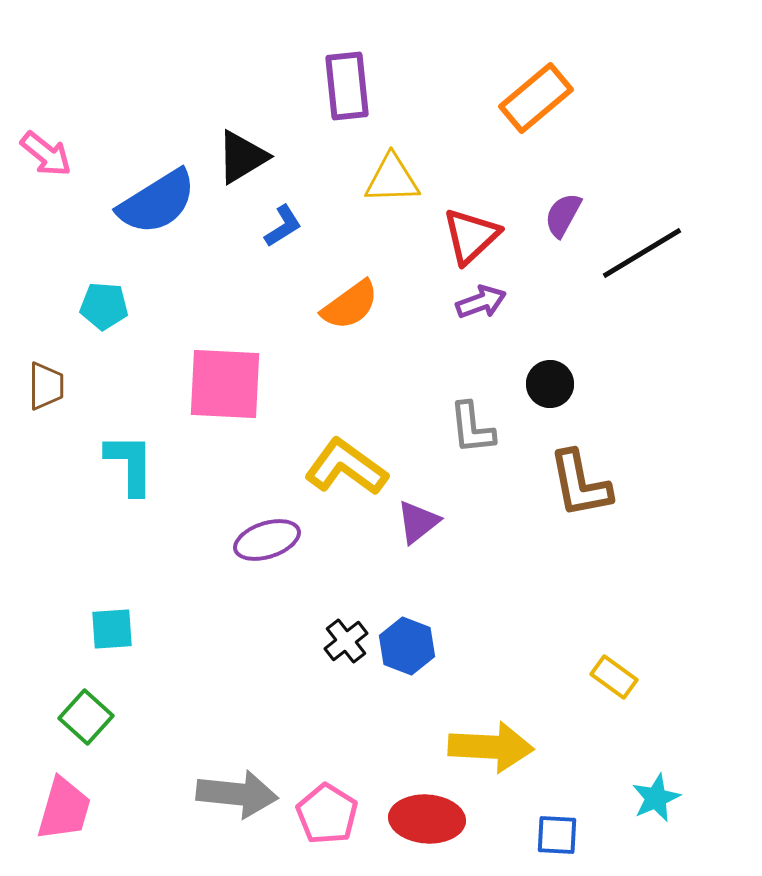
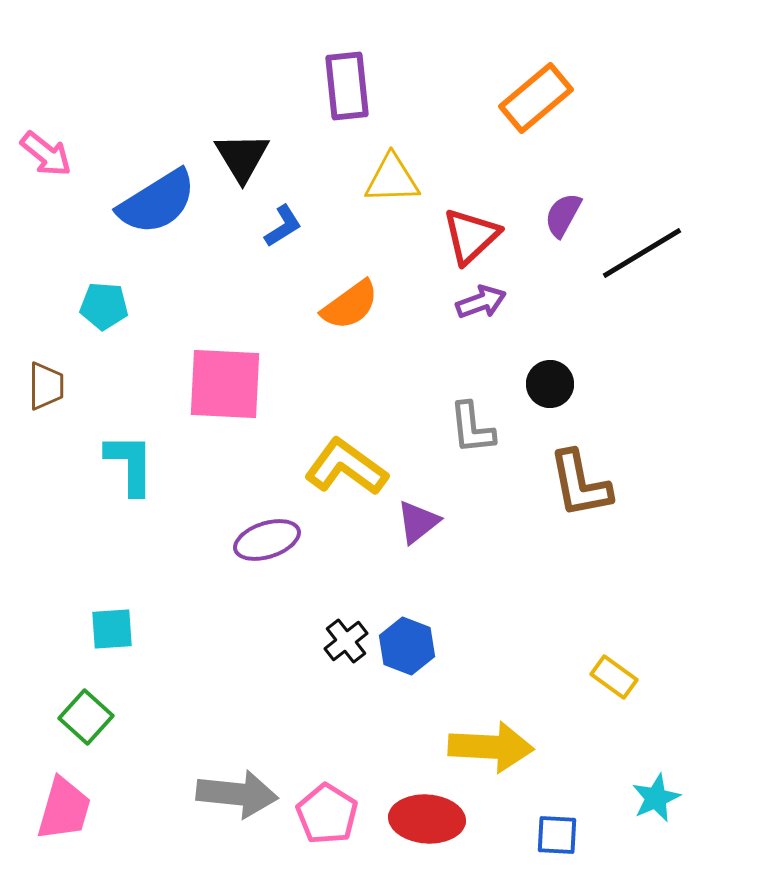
black triangle: rotated 30 degrees counterclockwise
